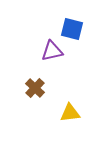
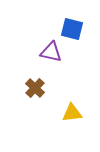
purple triangle: moved 1 px left, 1 px down; rotated 25 degrees clockwise
yellow triangle: moved 2 px right
